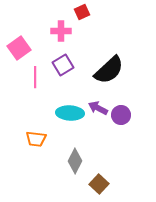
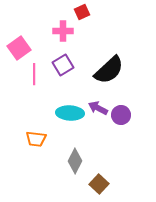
pink cross: moved 2 px right
pink line: moved 1 px left, 3 px up
